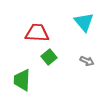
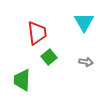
cyan triangle: rotated 10 degrees clockwise
red trapezoid: rotated 80 degrees clockwise
gray arrow: moved 1 px left, 1 px down; rotated 16 degrees counterclockwise
